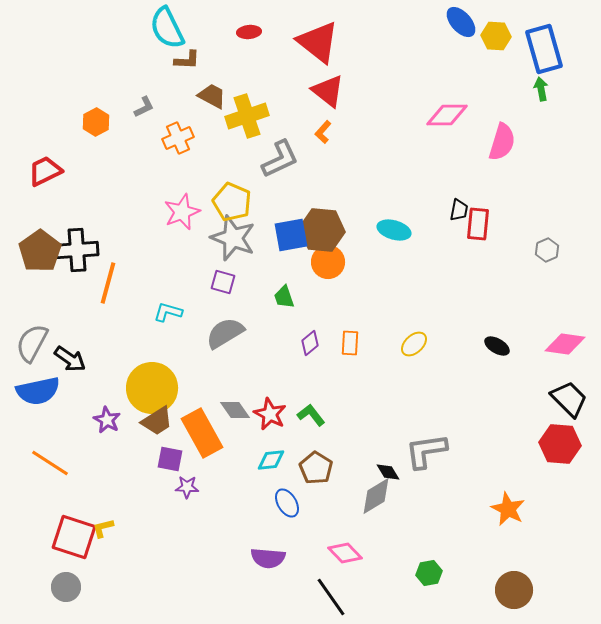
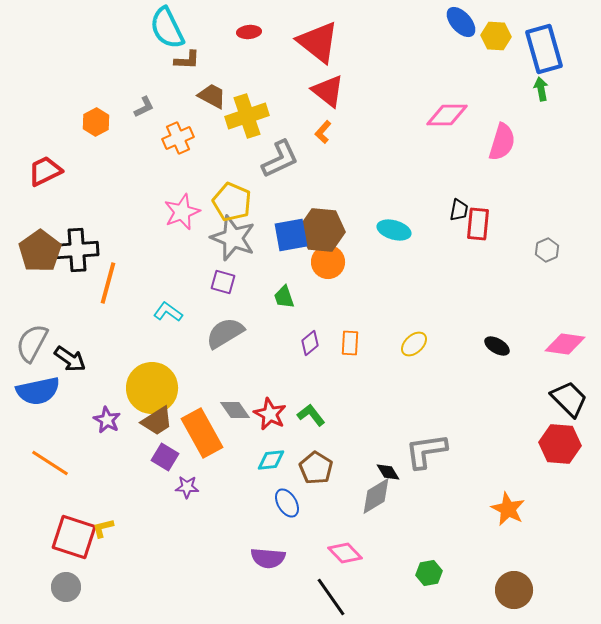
cyan L-shape at (168, 312): rotated 20 degrees clockwise
purple square at (170, 459): moved 5 px left, 2 px up; rotated 20 degrees clockwise
